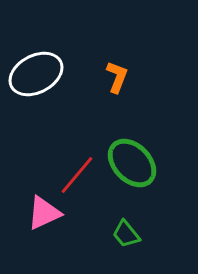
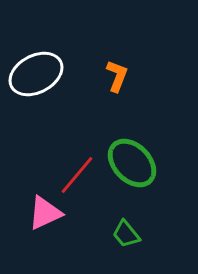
orange L-shape: moved 1 px up
pink triangle: moved 1 px right
